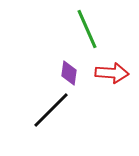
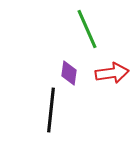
red arrow: rotated 12 degrees counterclockwise
black line: rotated 39 degrees counterclockwise
